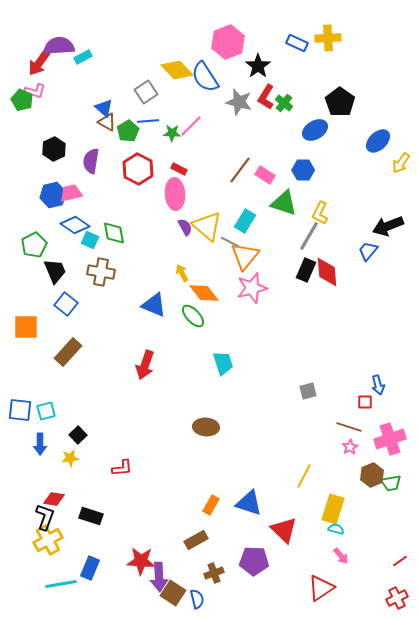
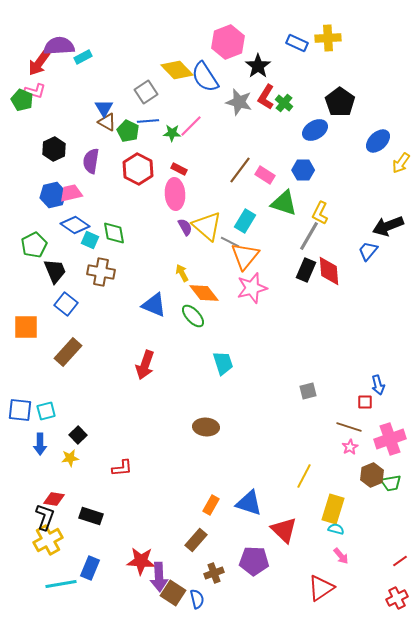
blue triangle at (104, 108): rotated 18 degrees clockwise
green pentagon at (128, 131): rotated 15 degrees counterclockwise
red diamond at (327, 272): moved 2 px right, 1 px up
brown rectangle at (196, 540): rotated 20 degrees counterclockwise
